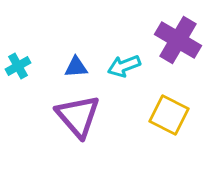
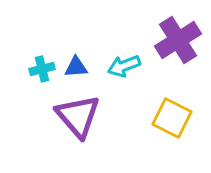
purple cross: rotated 27 degrees clockwise
cyan cross: moved 24 px right, 3 px down; rotated 15 degrees clockwise
yellow square: moved 3 px right, 3 px down
